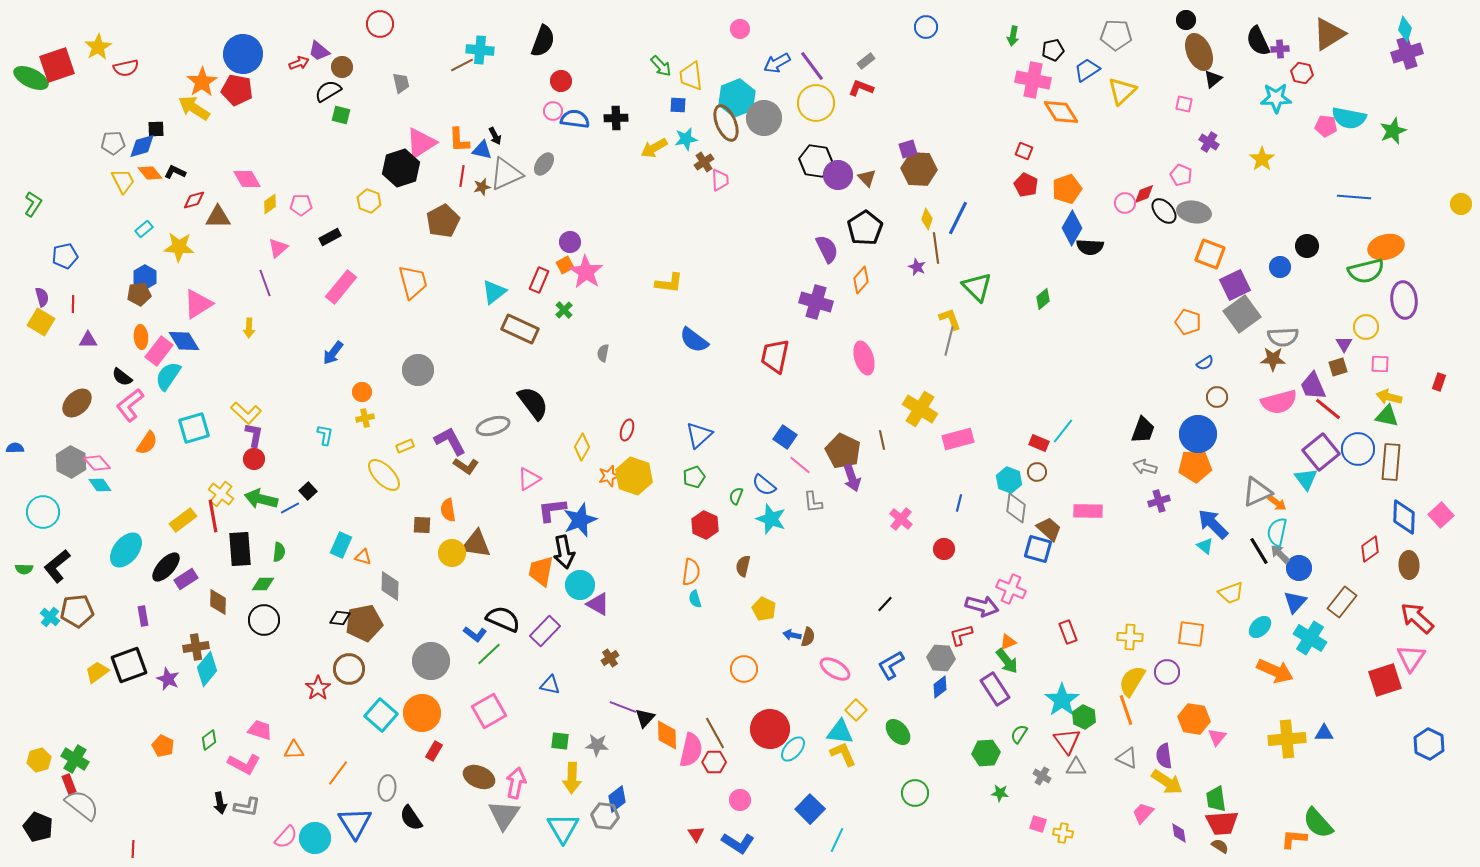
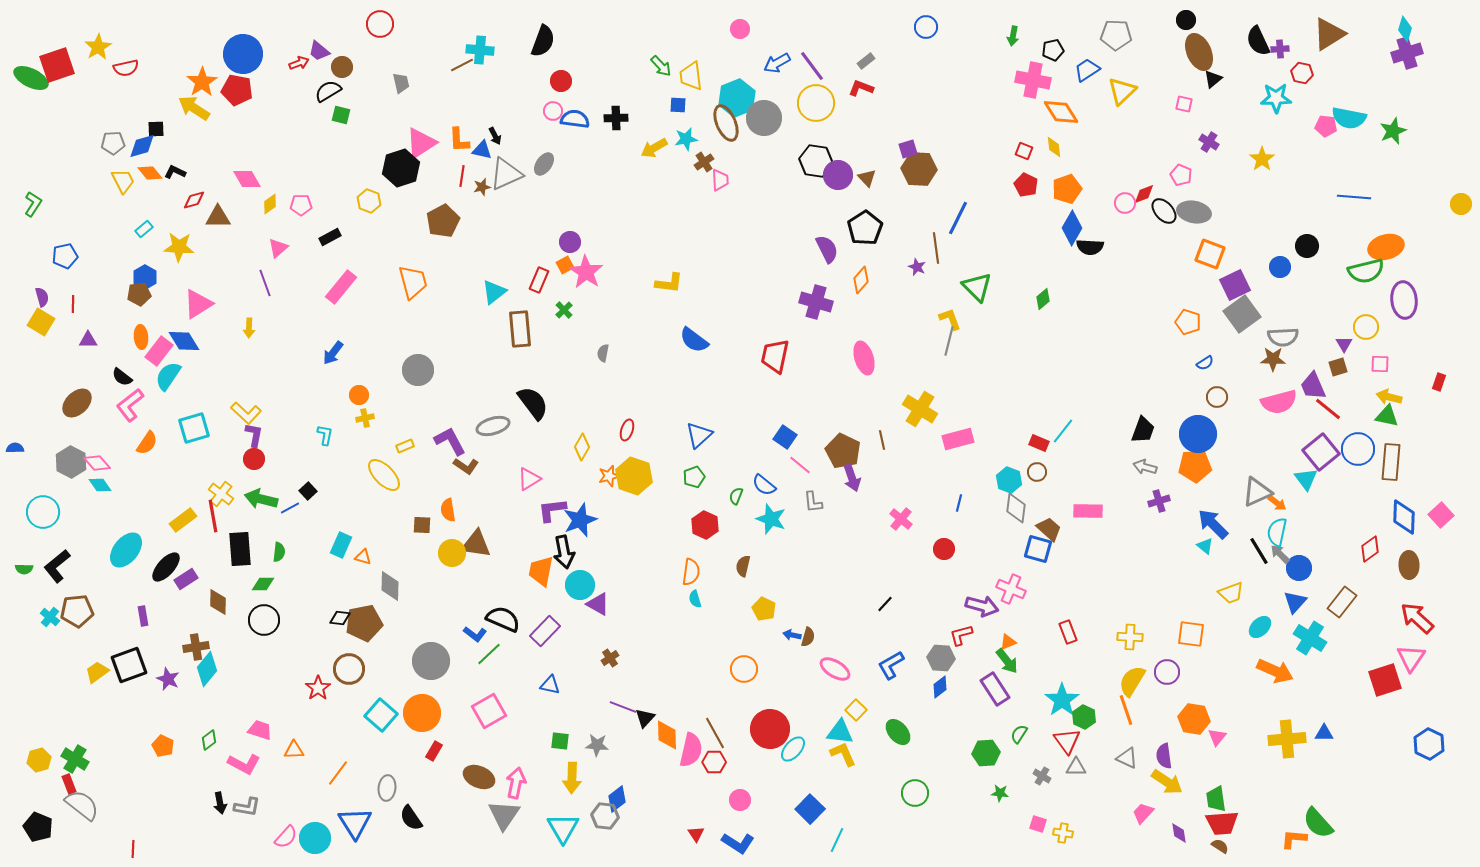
yellow diamond at (927, 219): moved 127 px right, 72 px up; rotated 25 degrees counterclockwise
brown rectangle at (520, 329): rotated 60 degrees clockwise
orange circle at (362, 392): moved 3 px left, 3 px down
